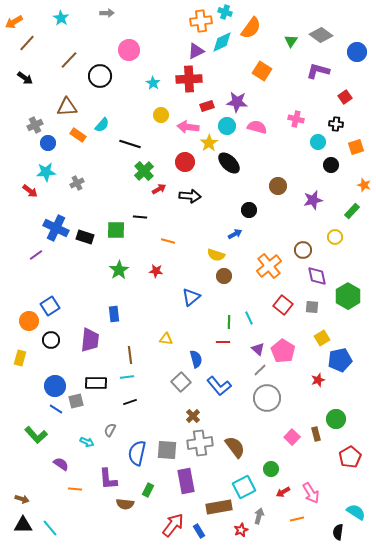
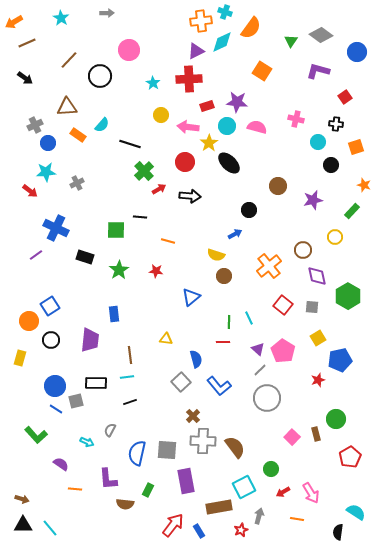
brown line at (27, 43): rotated 24 degrees clockwise
black rectangle at (85, 237): moved 20 px down
yellow square at (322, 338): moved 4 px left
gray cross at (200, 443): moved 3 px right, 2 px up; rotated 10 degrees clockwise
orange line at (297, 519): rotated 24 degrees clockwise
